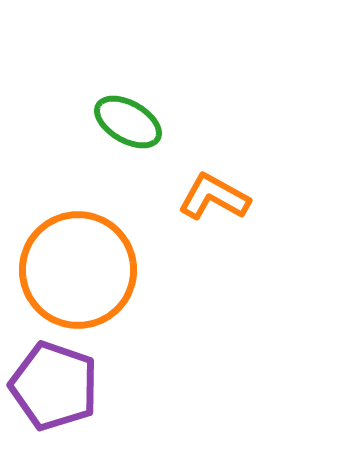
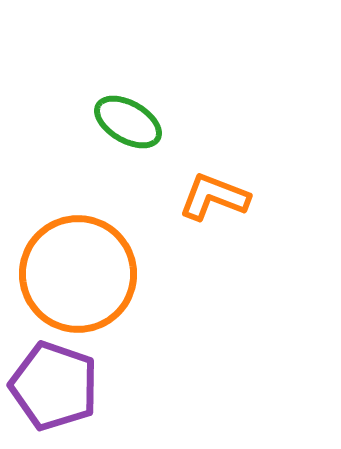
orange L-shape: rotated 8 degrees counterclockwise
orange circle: moved 4 px down
